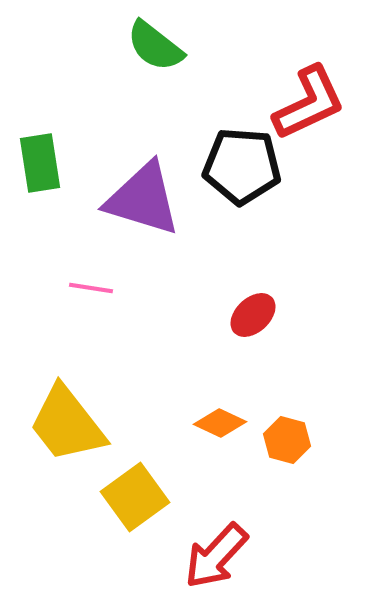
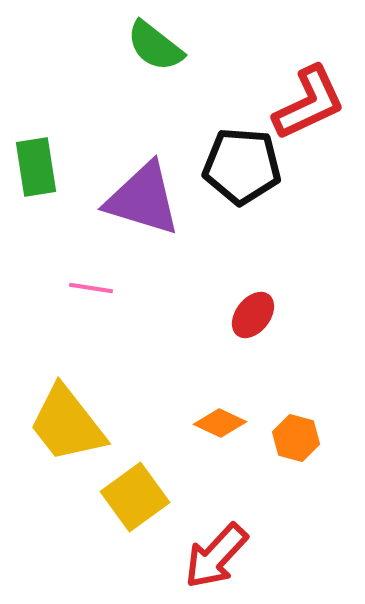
green rectangle: moved 4 px left, 4 px down
red ellipse: rotated 9 degrees counterclockwise
orange hexagon: moved 9 px right, 2 px up
